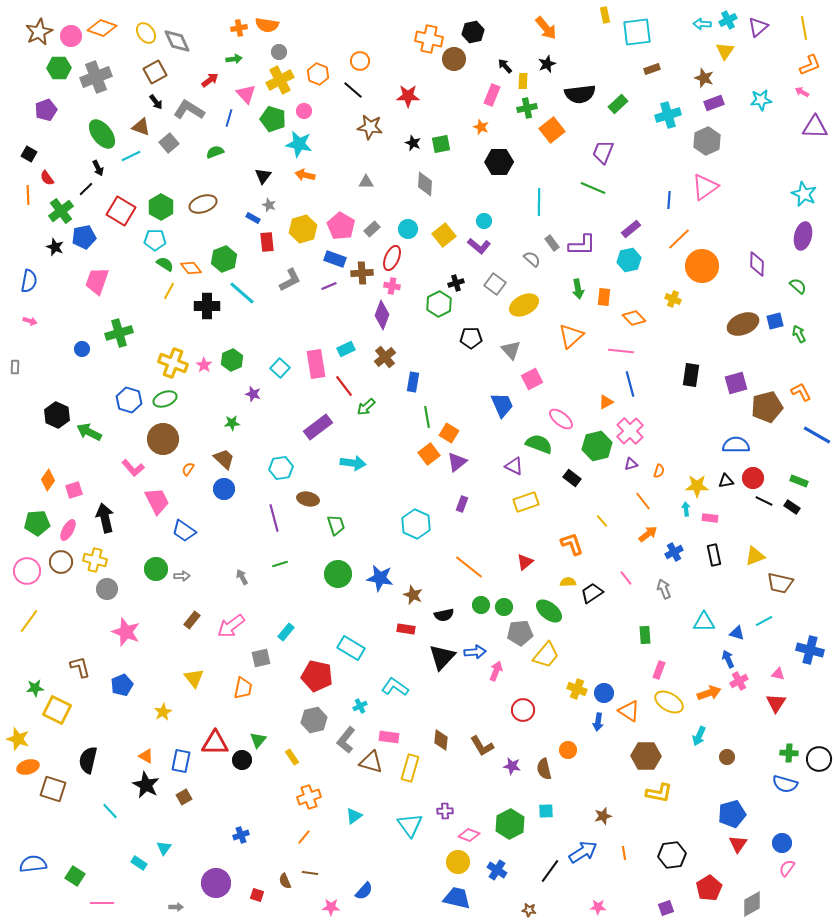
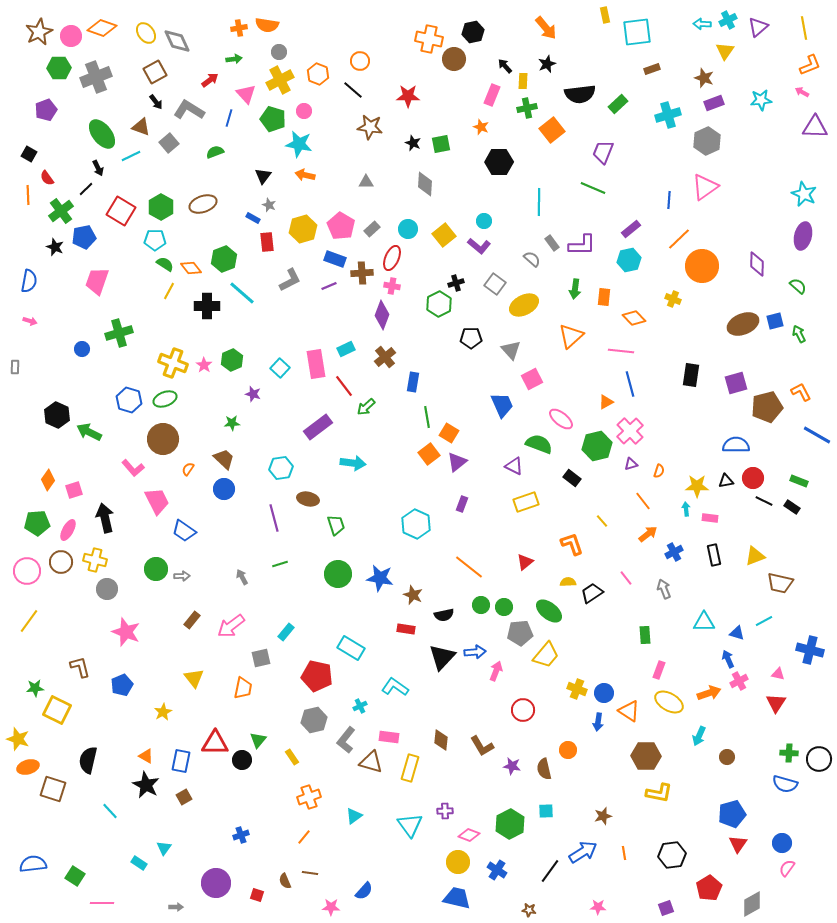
green arrow at (578, 289): moved 3 px left; rotated 18 degrees clockwise
